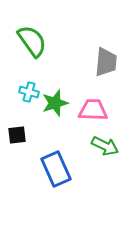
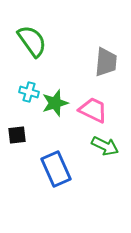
pink trapezoid: rotated 24 degrees clockwise
